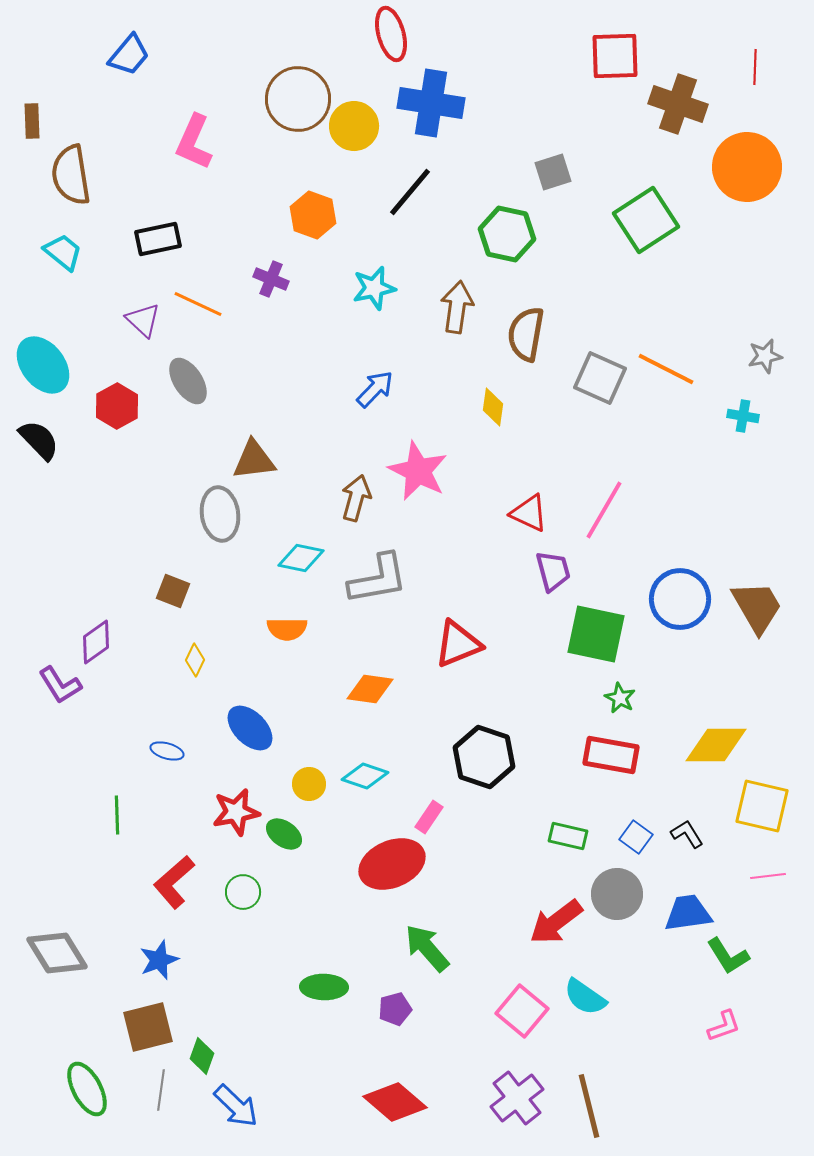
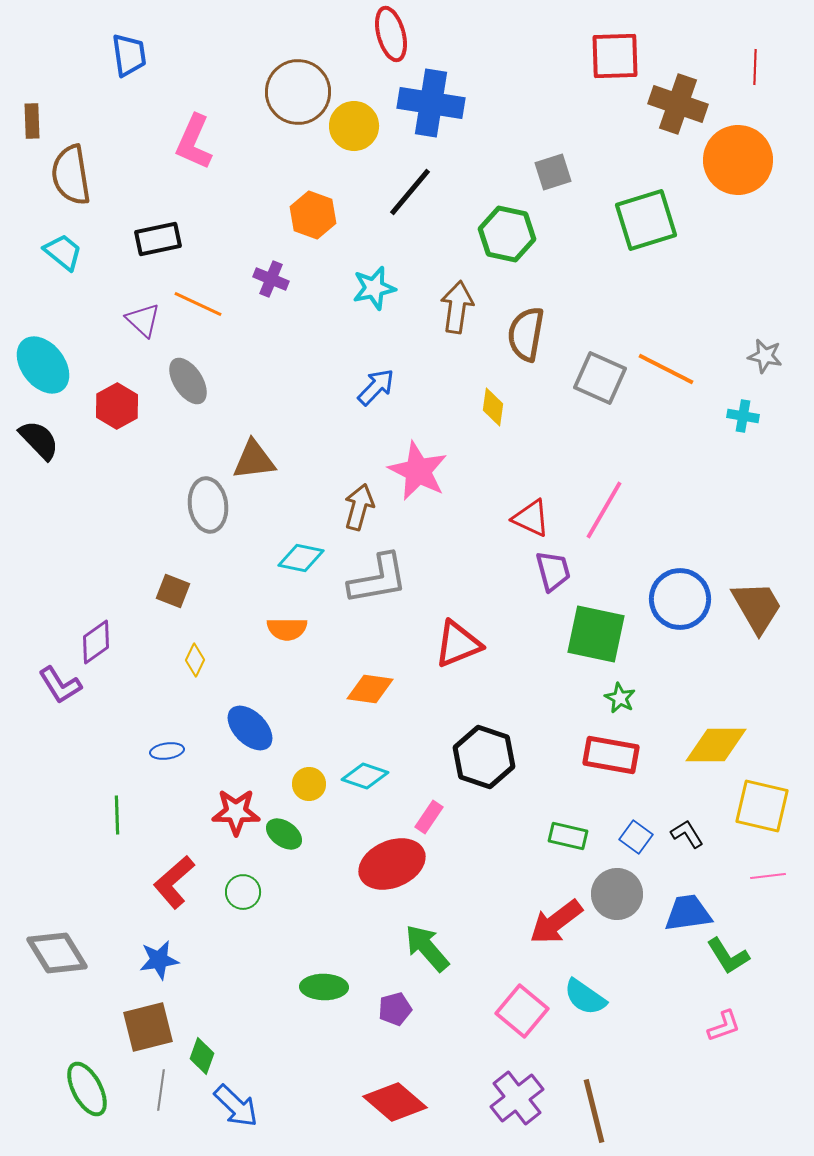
blue trapezoid at (129, 55): rotated 48 degrees counterclockwise
brown circle at (298, 99): moved 7 px up
orange circle at (747, 167): moved 9 px left, 7 px up
green square at (646, 220): rotated 16 degrees clockwise
gray star at (765, 356): rotated 24 degrees clockwise
blue arrow at (375, 389): moved 1 px right, 2 px up
brown arrow at (356, 498): moved 3 px right, 9 px down
red triangle at (529, 513): moved 2 px right, 5 px down
gray ellipse at (220, 514): moved 12 px left, 9 px up
blue ellipse at (167, 751): rotated 24 degrees counterclockwise
red star at (236, 812): rotated 12 degrees clockwise
blue star at (159, 960): rotated 12 degrees clockwise
brown line at (589, 1106): moved 5 px right, 5 px down
